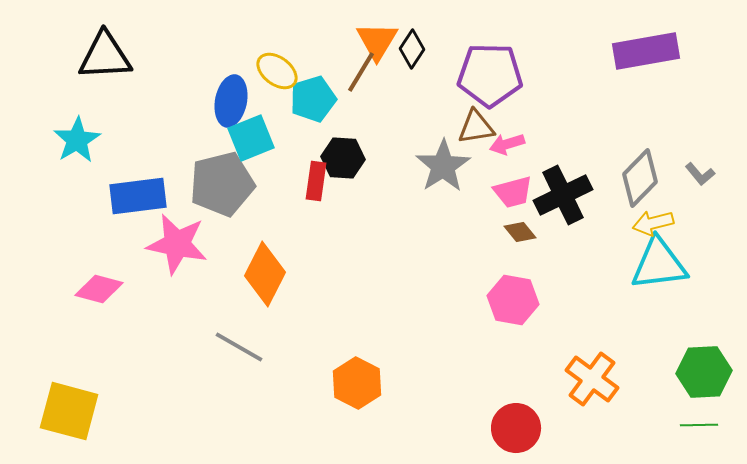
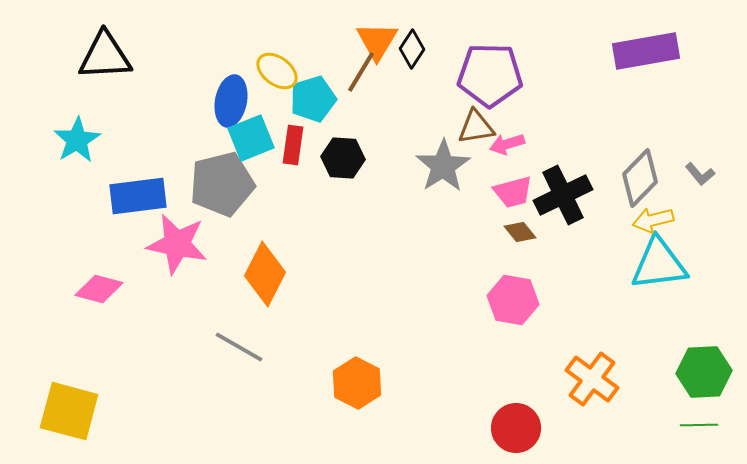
red rectangle: moved 23 px left, 36 px up
yellow arrow: moved 3 px up
